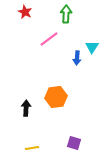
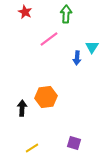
orange hexagon: moved 10 px left
black arrow: moved 4 px left
yellow line: rotated 24 degrees counterclockwise
